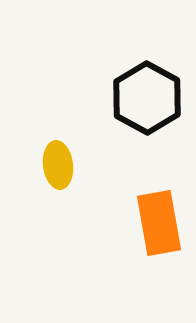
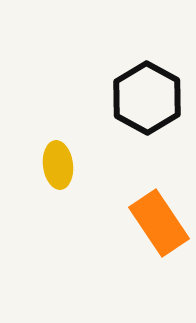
orange rectangle: rotated 24 degrees counterclockwise
